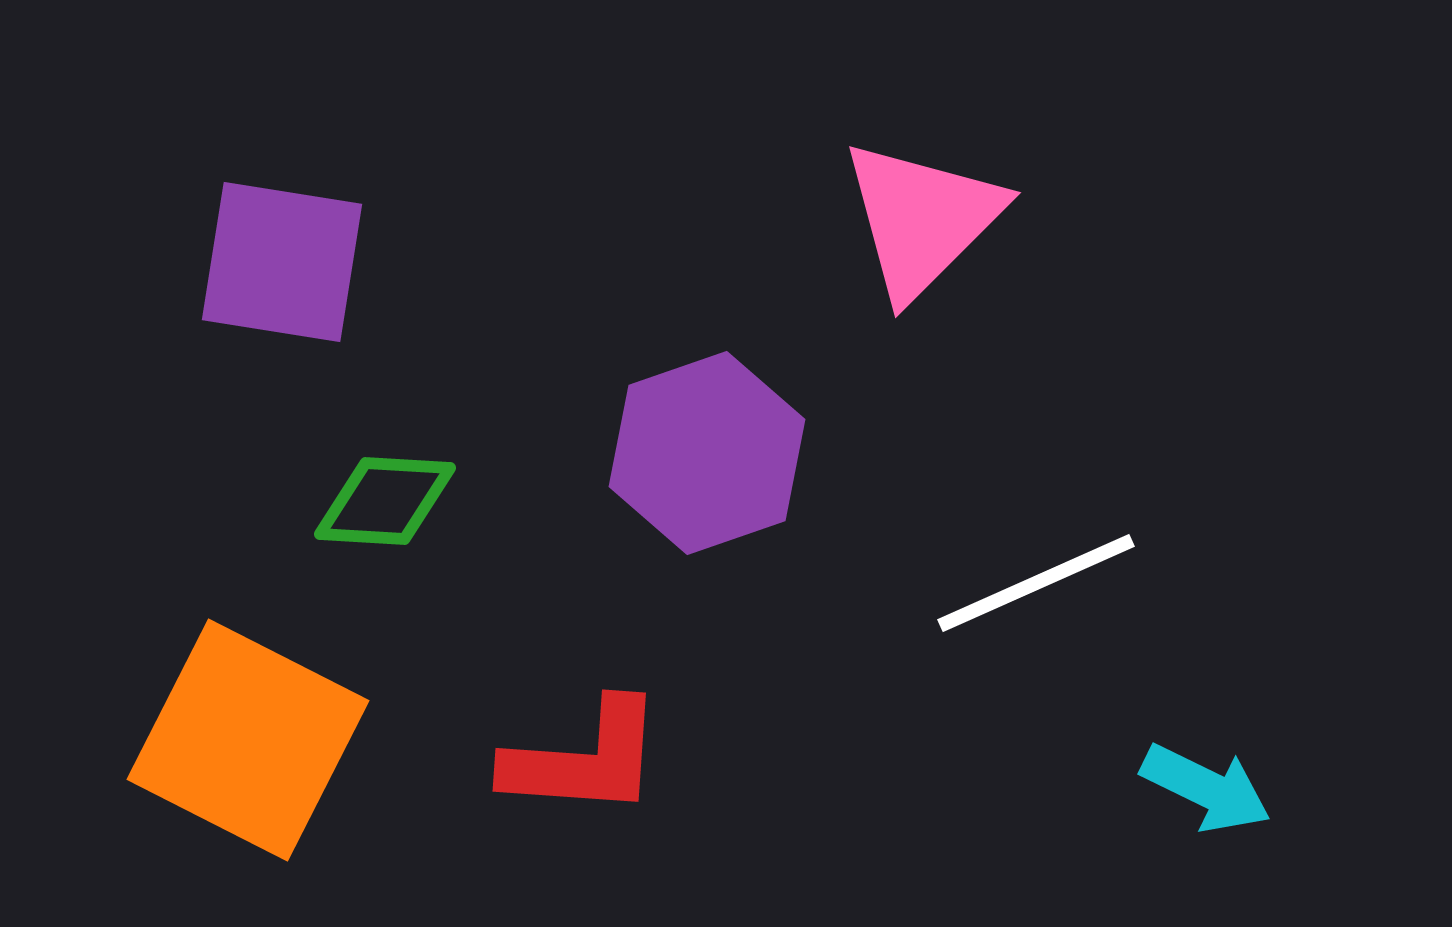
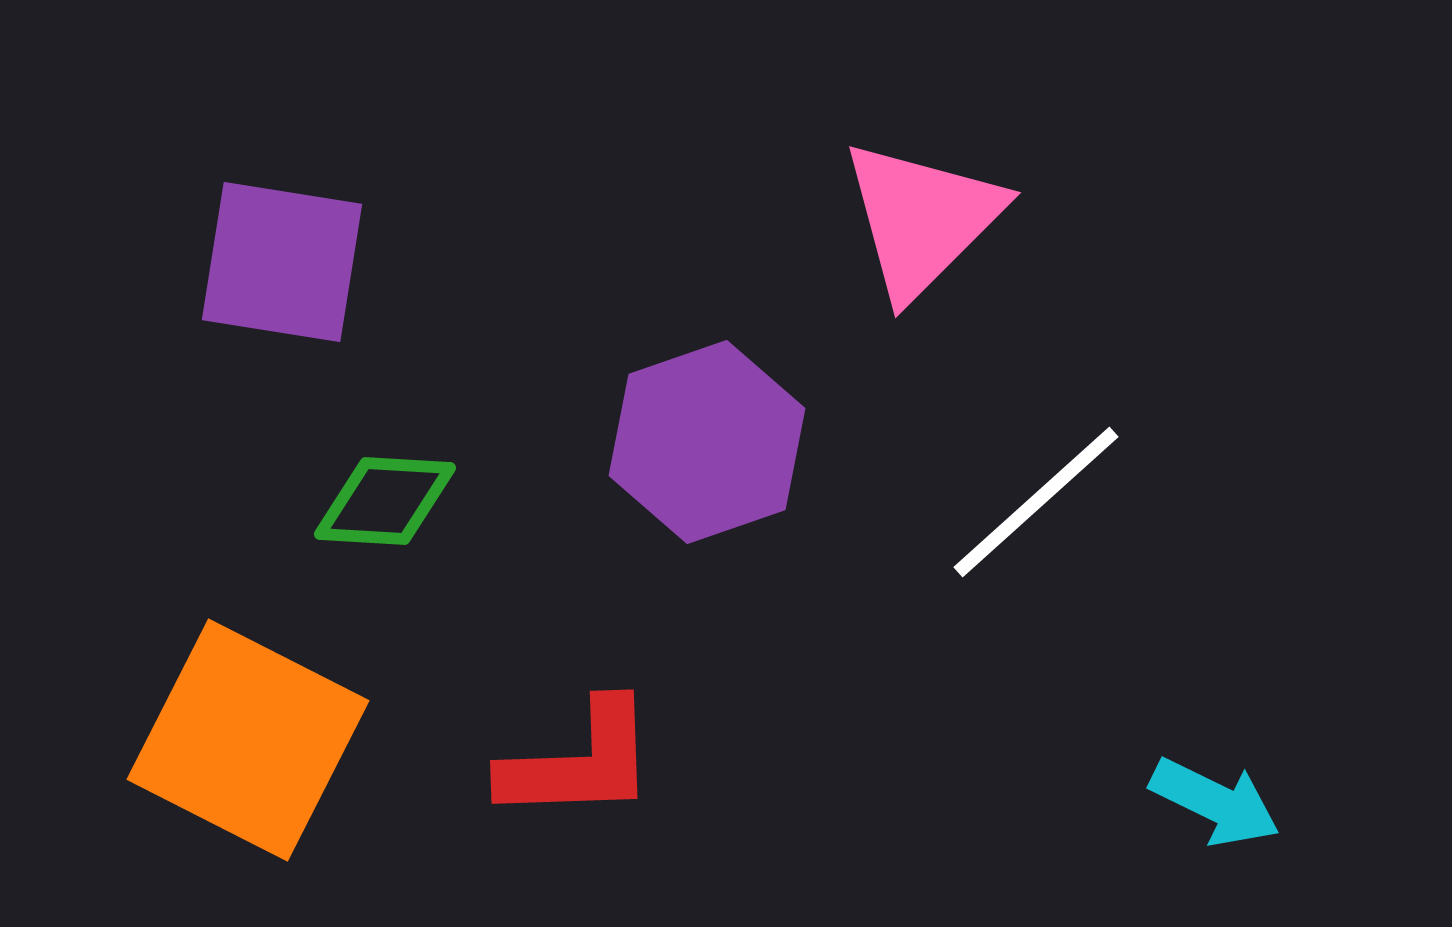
purple hexagon: moved 11 px up
white line: moved 81 px up; rotated 18 degrees counterclockwise
red L-shape: moved 5 px left, 3 px down; rotated 6 degrees counterclockwise
cyan arrow: moved 9 px right, 14 px down
